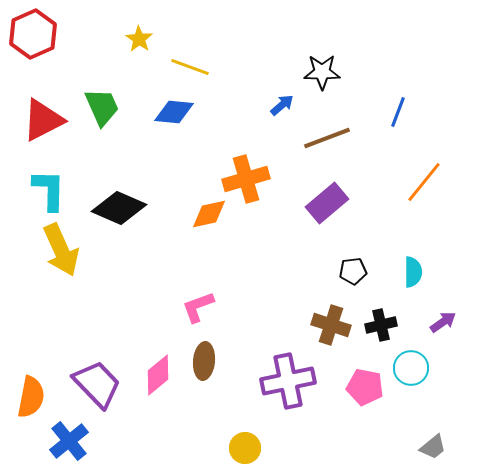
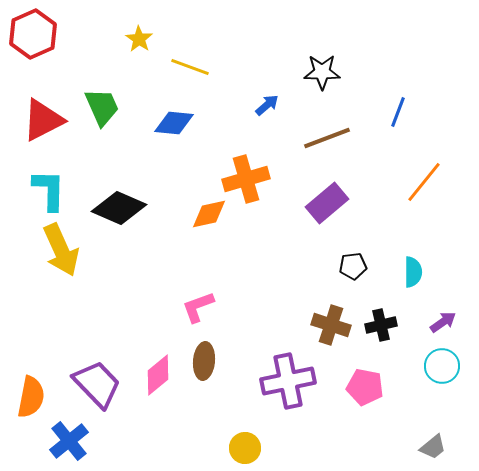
blue arrow: moved 15 px left
blue diamond: moved 11 px down
black pentagon: moved 5 px up
cyan circle: moved 31 px right, 2 px up
